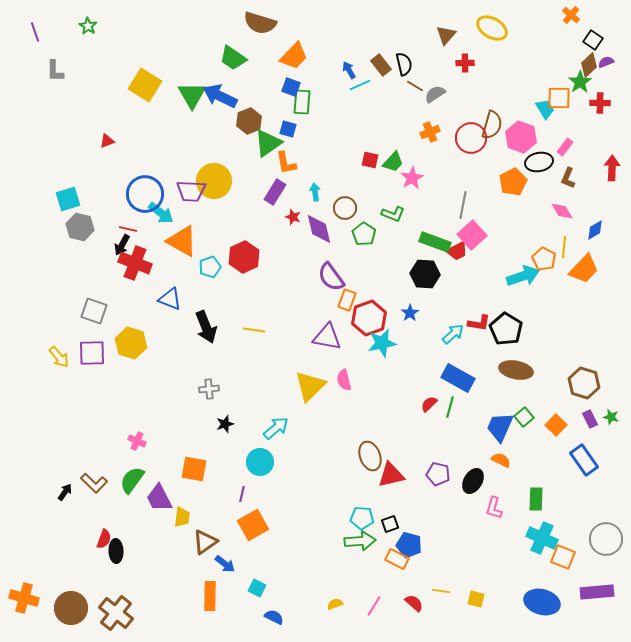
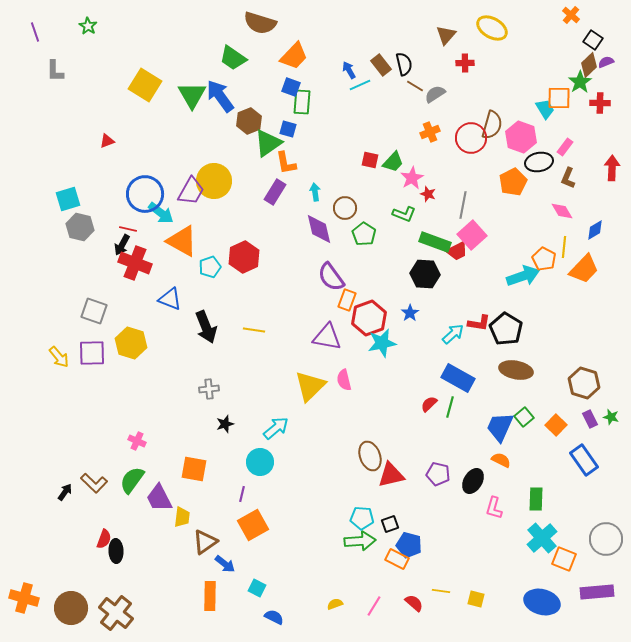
blue arrow at (220, 96): rotated 28 degrees clockwise
purple trapezoid at (191, 191): rotated 64 degrees counterclockwise
green L-shape at (393, 214): moved 11 px right
red star at (293, 217): moved 135 px right, 23 px up
cyan cross at (542, 538): rotated 24 degrees clockwise
orange square at (563, 557): moved 1 px right, 2 px down
